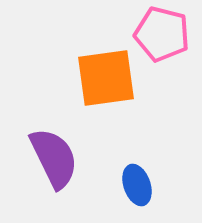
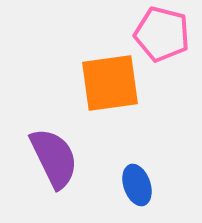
orange square: moved 4 px right, 5 px down
